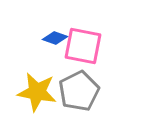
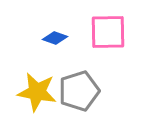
pink square: moved 25 px right, 14 px up; rotated 12 degrees counterclockwise
gray pentagon: rotated 9 degrees clockwise
